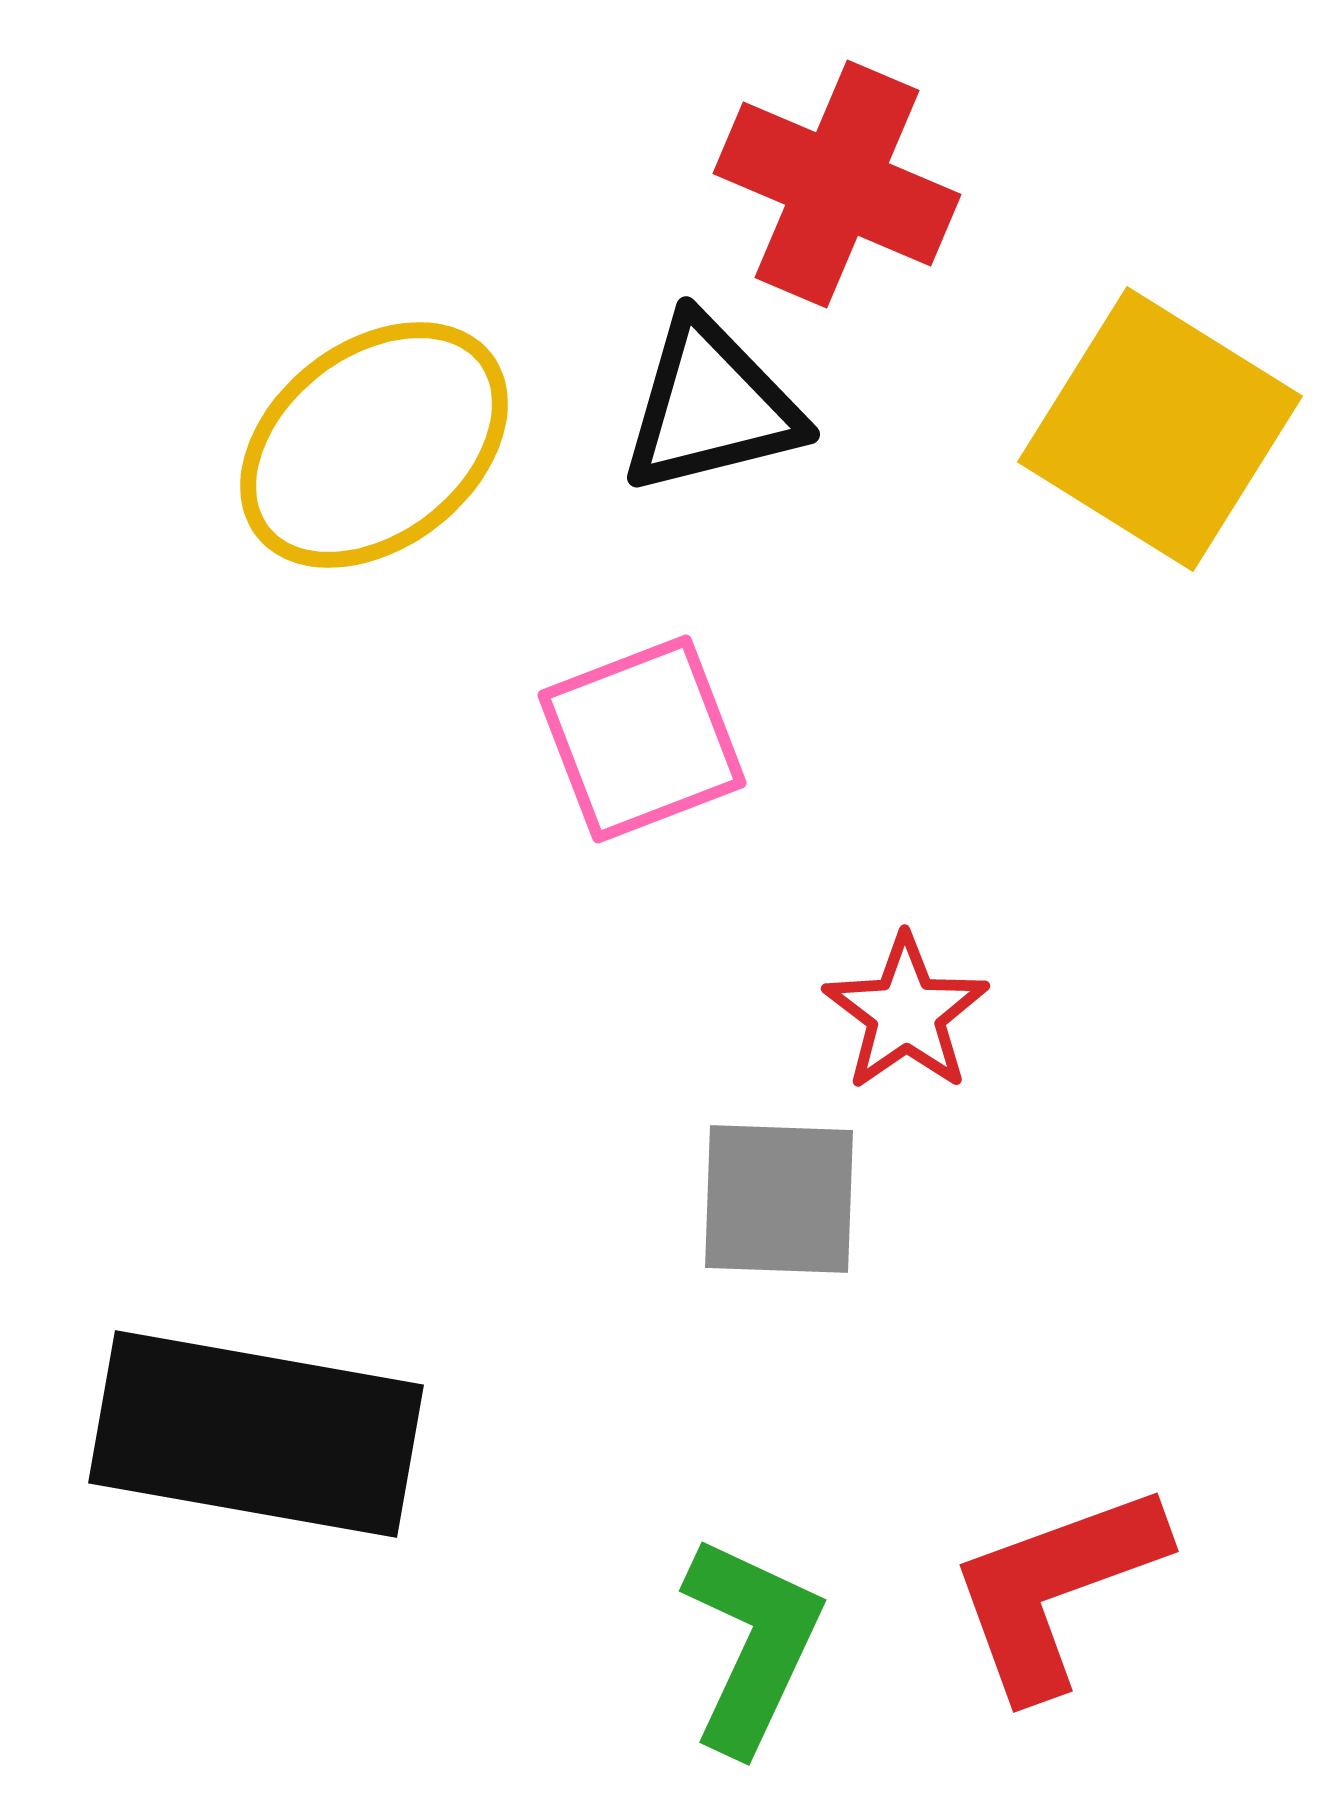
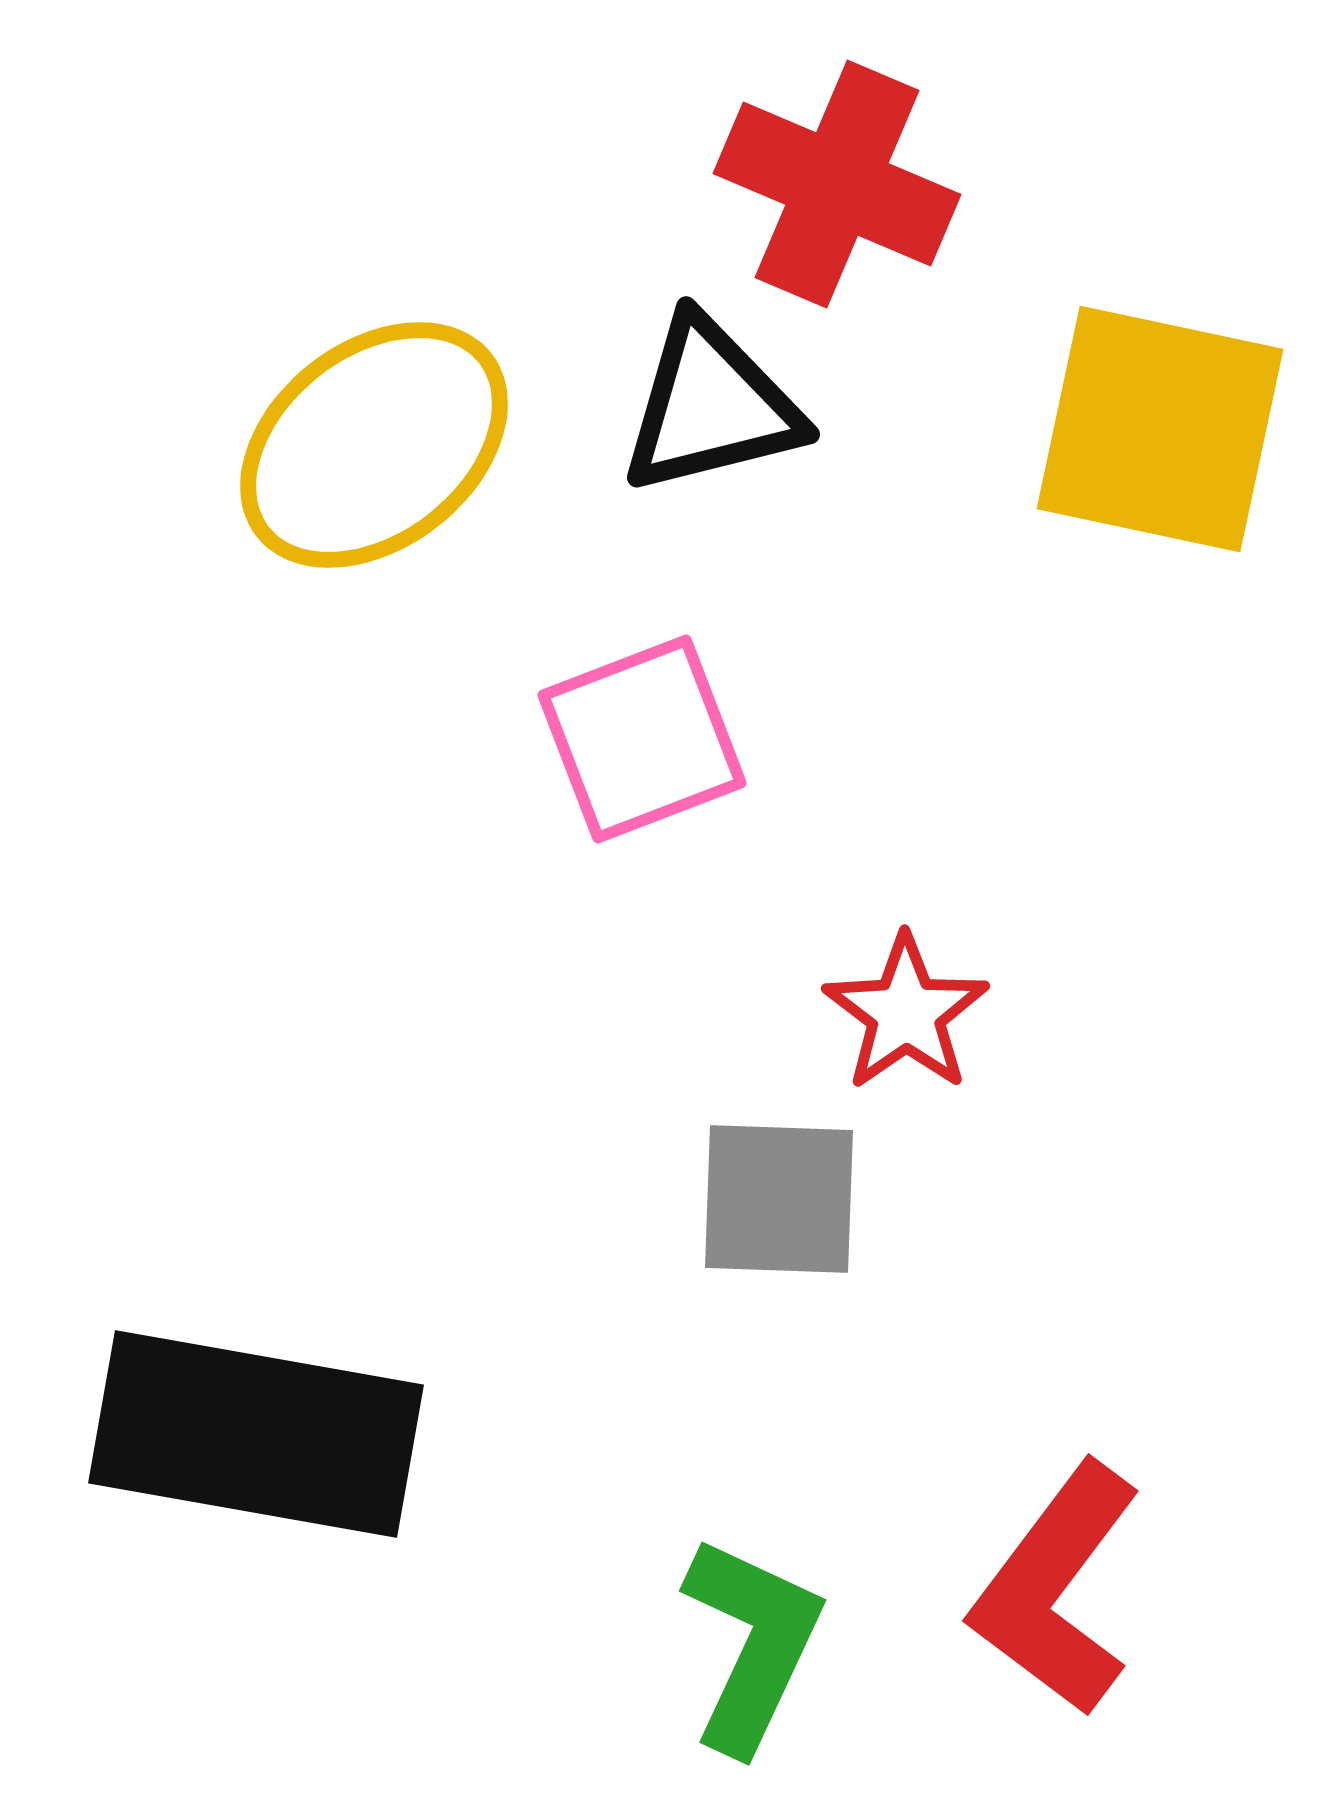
yellow square: rotated 20 degrees counterclockwise
red L-shape: rotated 33 degrees counterclockwise
